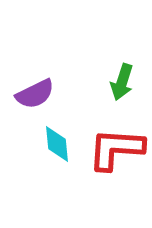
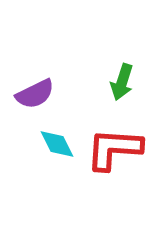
cyan diamond: rotated 21 degrees counterclockwise
red L-shape: moved 2 px left
